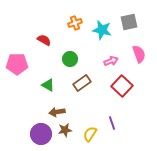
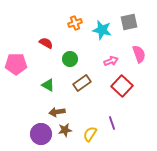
red semicircle: moved 2 px right, 3 px down
pink pentagon: moved 1 px left
